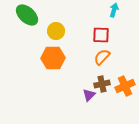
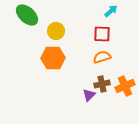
cyan arrow: moved 3 px left, 1 px down; rotated 32 degrees clockwise
red square: moved 1 px right, 1 px up
orange semicircle: rotated 30 degrees clockwise
